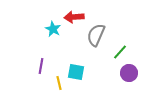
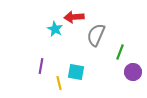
cyan star: moved 2 px right
green line: rotated 21 degrees counterclockwise
purple circle: moved 4 px right, 1 px up
